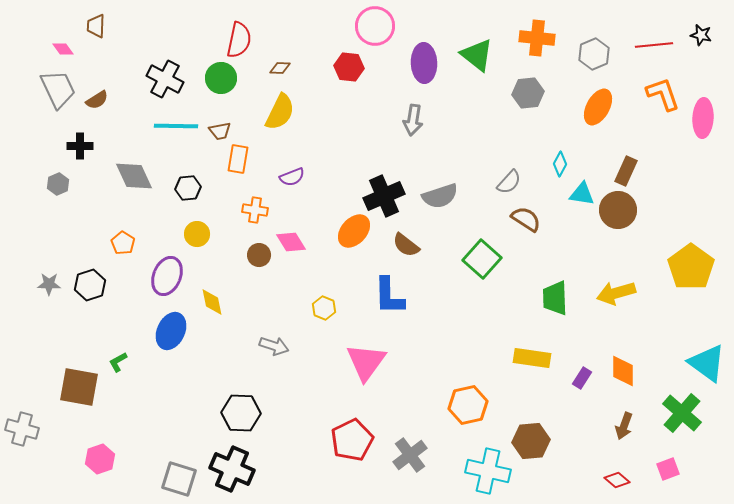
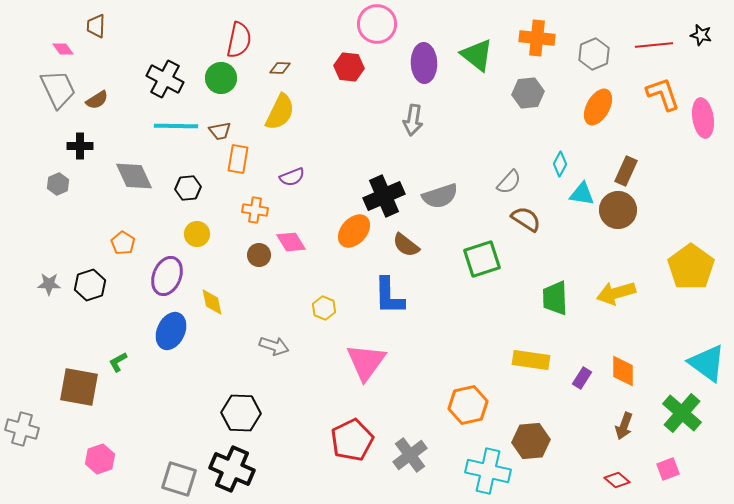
pink circle at (375, 26): moved 2 px right, 2 px up
pink ellipse at (703, 118): rotated 12 degrees counterclockwise
green square at (482, 259): rotated 30 degrees clockwise
yellow rectangle at (532, 358): moved 1 px left, 2 px down
